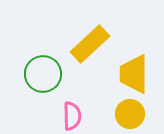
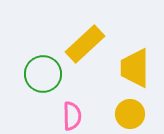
yellow rectangle: moved 5 px left
yellow trapezoid: moved 1 px right, 6 px up
